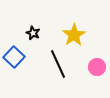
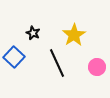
black line: moved 1 px left, 1 px up
